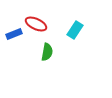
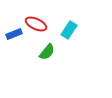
cyan rectangle: moved 6 px left
green semicircle: rotated 30 degrees clockwise
